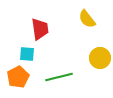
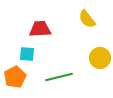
red trapezoid: rotated 85 degrees counterclockwise
orange pentagon: moved 3 px left
